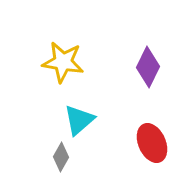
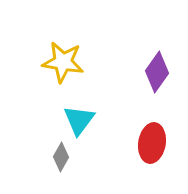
purple diamond: moved 9 px right, 5 px down; rotated 9 degrees clockwise
cyan triangle: rotated 12 degrees counterclockwise
red ellipse: rotated 33 degrees clockwise
